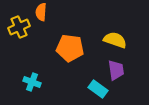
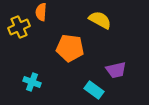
yellow semicircle: moved 15 px left, 20 px up; rotated 10 degrees clockwise
purple trapezoid: rotated 85 degrees clockwise
cyan rectangle: moved 4 px left, 1 px down
